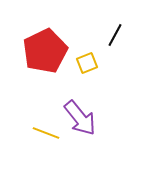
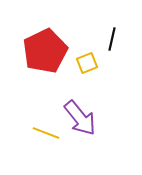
black line: moved 3 px left, 4 px down; rotated 15 degrees counterclockwise
